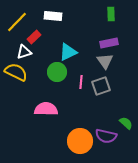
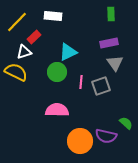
gray triangle: moved 10 px right, 2 px down
pink semicircle: moved 11 px right, 1 px down
